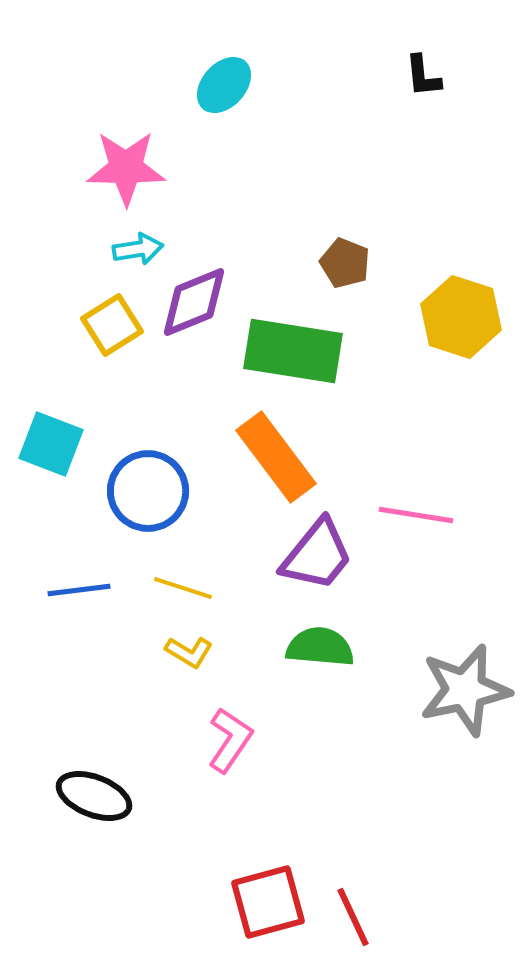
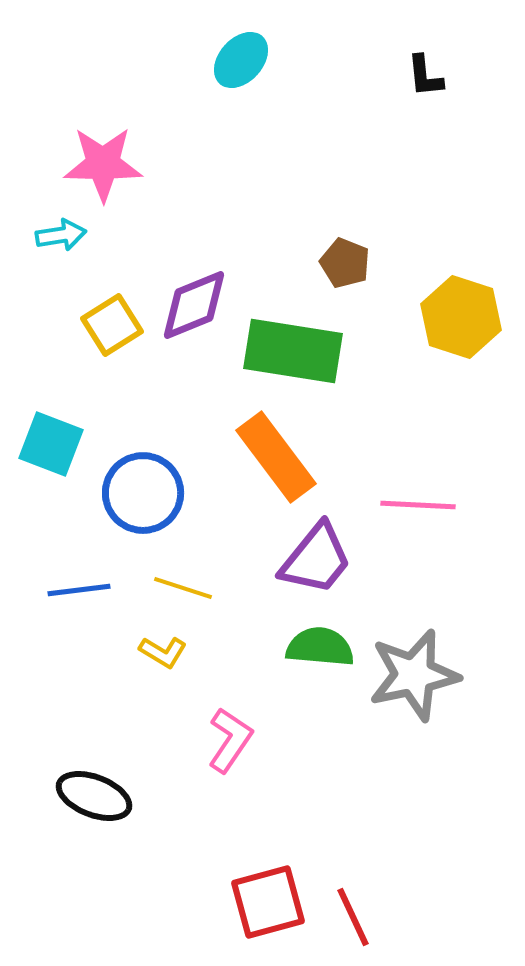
black L-shape: moved 2 px right
cyan ellipse: moved 17 px right, 25 px up
pink star: moved 23 px left, 4 px up
cyan arrow: moved 77 px left, 14 px up
purple diamond: moved 3 px down
blue circle: moved 5 px left, 2 px down
pink line: moved 2 px right, 10 px up; rotated 6 degrees counterclockwise
purple trapezoid: moved 1 px left, 4 px down
yellow L-shape: moved 26 px left
gray star: moved 51 px left, 15 px up
